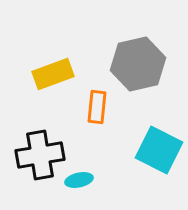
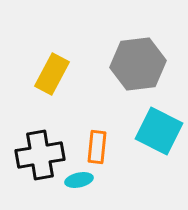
gray hexagon: rotated 6 degrees clockwise
yellow rectangle: moved 1 px left; rotated 42 degrees counterclockwise
orange rectangle: moved 40 px down
cyan square: moved 19 px up
